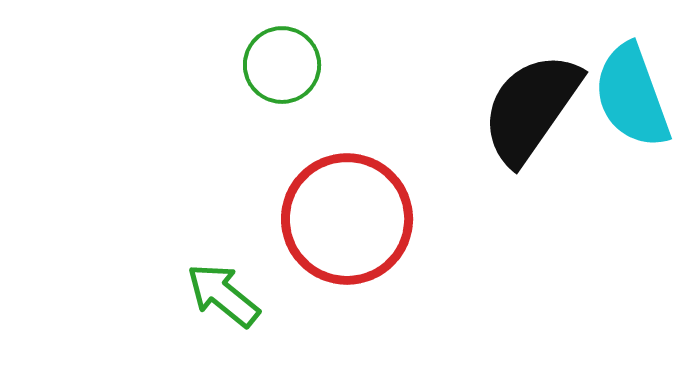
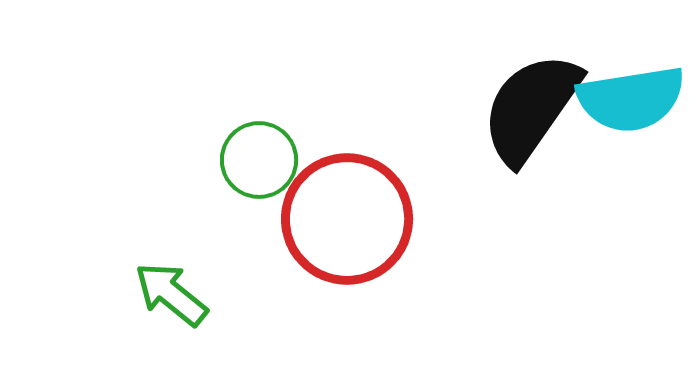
green circle: moved 23 px left, 95 px down
cyan semicircle: moved 1 px left, 3 px down; rotated 79 degrees counterclockwise
green arrow: moved 52 px left, 1 px up
